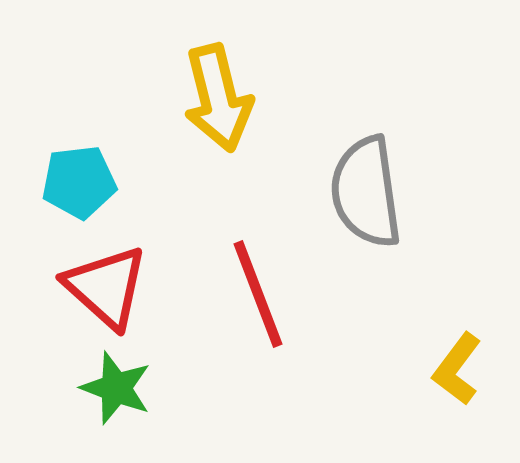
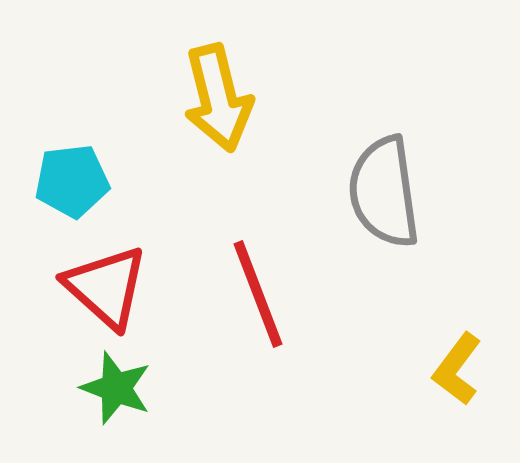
cyan pentagon: moved 7 px left, 1 px up
gray semicircle: moved 18 px right
